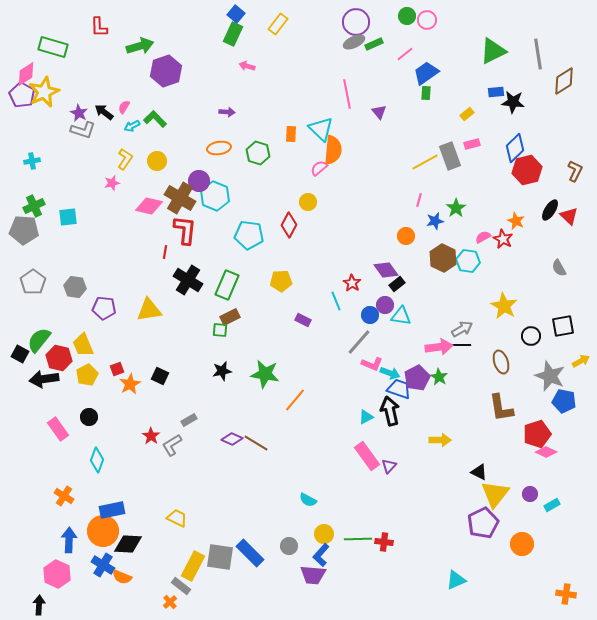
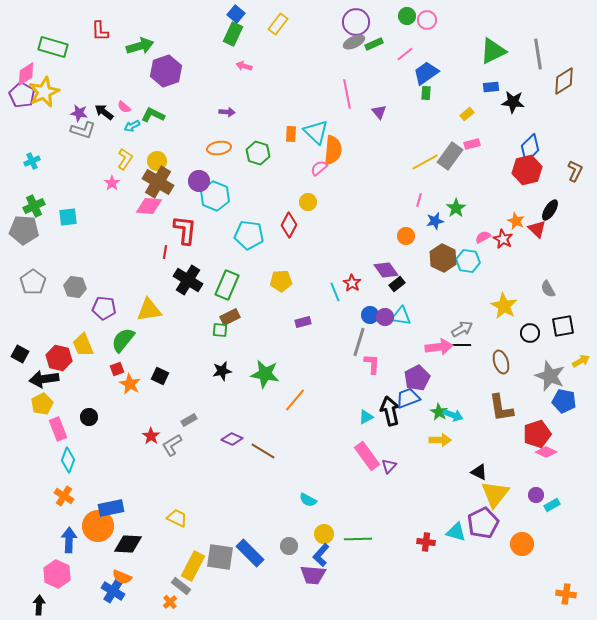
red L-shape at (99, 27): moved 1 px right, 4 px down
pink arrow at (247, 66): moved 3 px left
blue rectangle at (496, 92): moved 5 px left, 5 px up
pink semicircle at (124, 107): rotated 80 degrees counterclockwise
purple star at (79, 113): rotated 18 degrees counterclockwise
green L-shape at (155, 119): moved 2 px left, 4 px up; rotated 20 degrees counterclockwise
cyan triangle at (321, 129): moved 5 px left, 3 px down
blue diamond at (515, 148): moved 15 px right
gray rectangle at (450, 156): rotated 56 degrees clockwise
cyan cross at (32, 161): rotated 14 degrees counterclockwise
pink star at (112, 183): rotated 21 degrees counterclockwise
brown cross at (180, 198): moved 22 px left, 16 px up
pink diamond at (149, 206): rotated 8 degrees counterclockwise
red triangle at (569, 216): moved 32 px left, 13 px down
gray semicircle at (559, 268): moved 11 px left, 21 px down
cyan line at (336, 301): moved 1 px left, 9 px up
purple circle at (385, 305): moved 12 px down
purple rectangle at (303, 320): moved 2 px down; rotated 42 degrees counterclockwise
black circle at (531, 336): moved 1 px left, 3 px up
green semicircle at (39, 340): moved 84 px right
gray line at (359, 342): rotated 24 degrees counterclockwise
pink L-shape at (372, 364): rotated 110 degrees counterclockwise
cyan arrow at (390, 373): moved 63 px right, 42 px down
yellow pentagon at (87, 375): moved 45 px left, 29 px down
green star at (439, 377): moved 35 px down
orange star at (130, 384): rotated 15 degrees counterclockwise
blue trapezoid at (399, 389): moved 9 px right, 9 px down; rotated 40 degrees counterclockwise
pink rectangle at (58, 429): rotated 15 degrees clockwise
brown line at (256, 443): moved 7 px right, 8 px down
cyan diamond at (97, 460): moved 29 px left
purple circle at (530, 494): moved 6 px right, 1 px down
blue rectangle at (112, 510): moved 1 px left, 2 px up
orange circle at (103, 531): moved 5 px left, 5 px up
red cross at (384, 542): moved 42 px right
blue cross at (103, 565): moved 10 px right, 26 px down
cyan triangle at (456, 580): moved 48 px up; rotated 40 degrees clockwise
